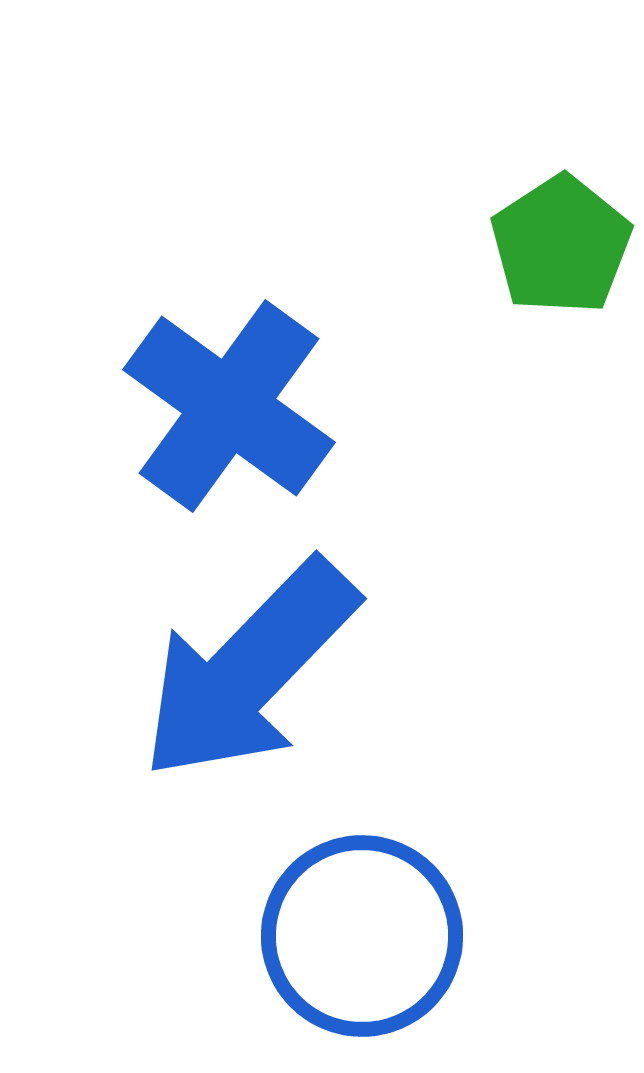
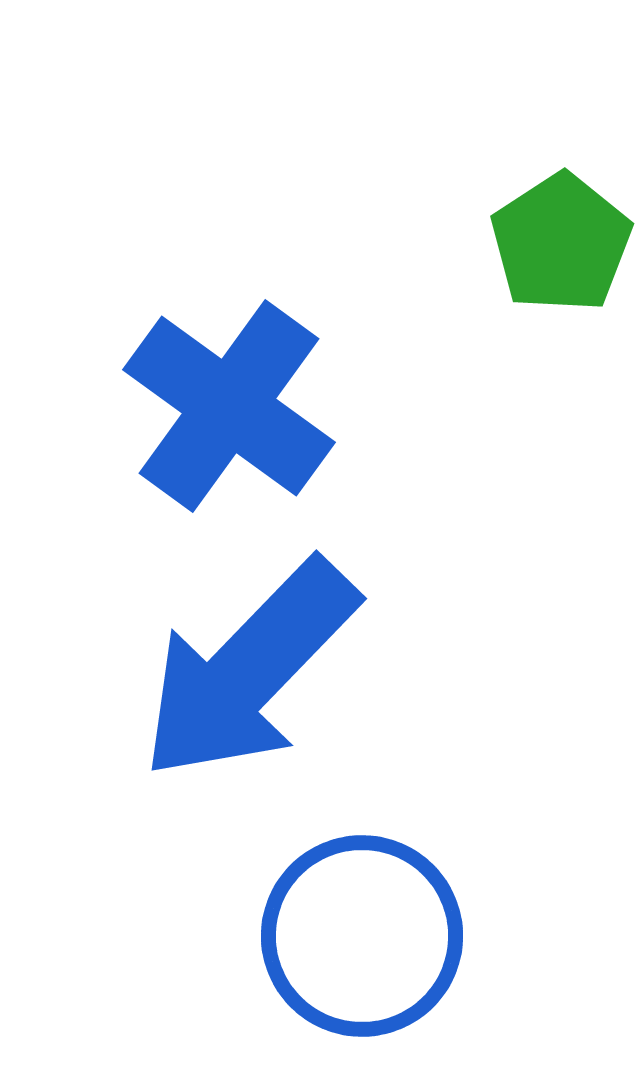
green pentagon: moved 2 px up
